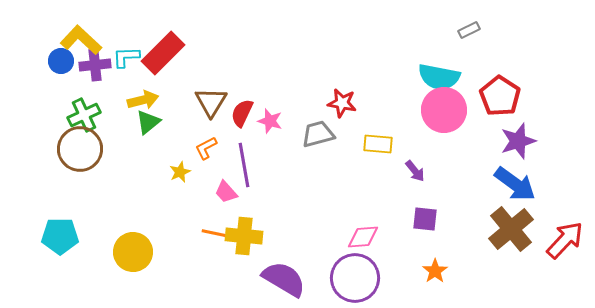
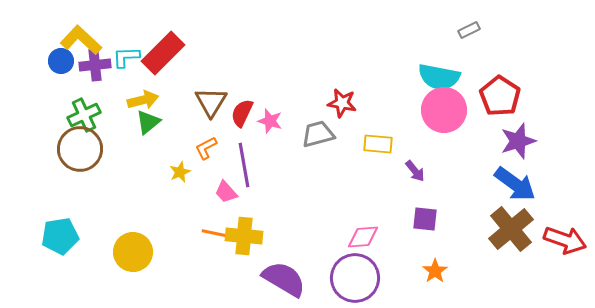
cyan pentagon: rotated 9 degrees counterclockwise
red arrow: rotated 66 degrees clockwise
